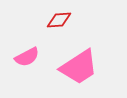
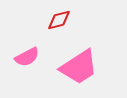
red diamond: rotated 10 degrees counterclockwise
